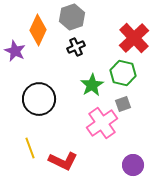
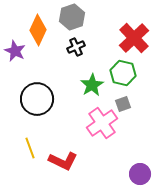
black circle: moved 2 px left
purple circle: moved 7 px right, 9 px down
